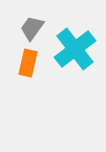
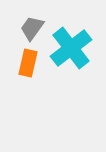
cyan cross: moved 4 px left, 1 px up
